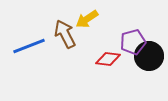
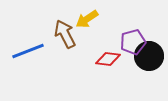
blue line: moved 1 px left, 5 px down
